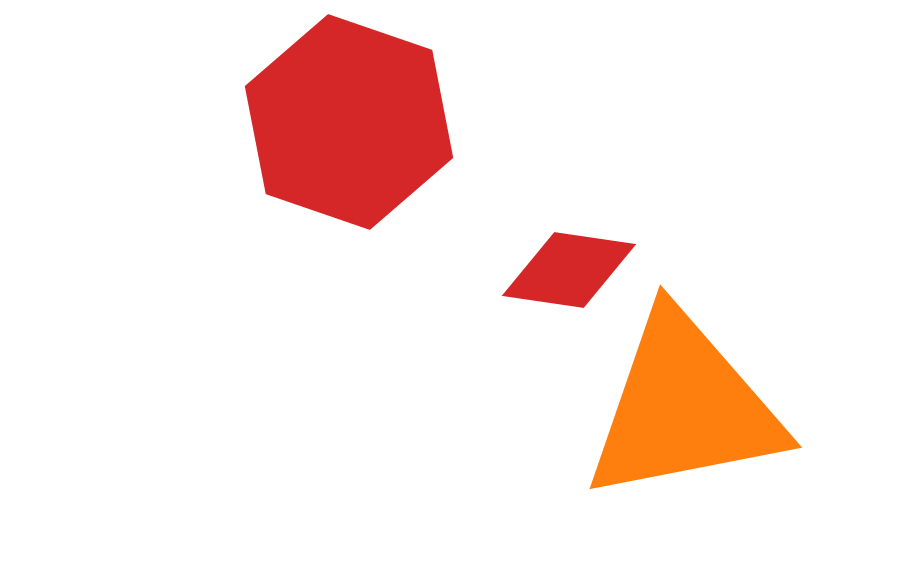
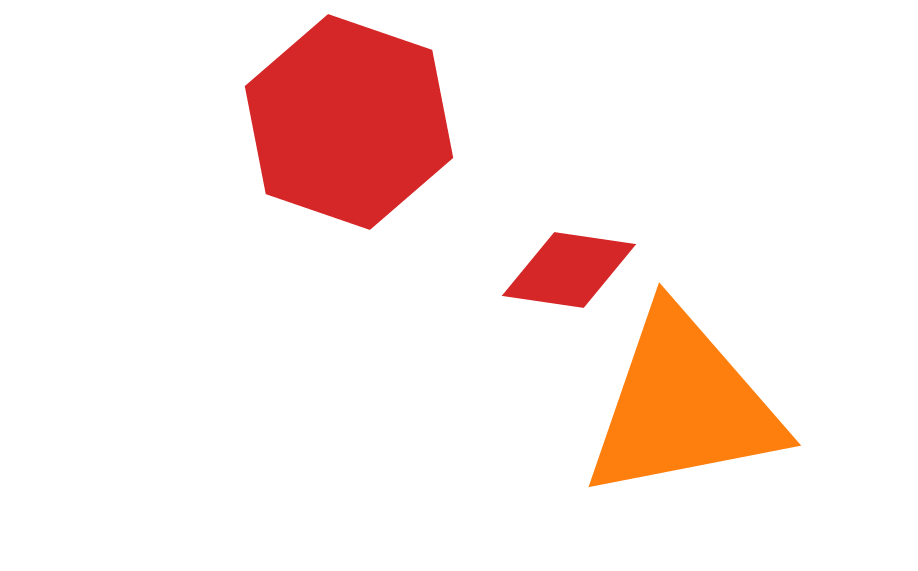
orange triangle: moved 1 px left, 2 px up
